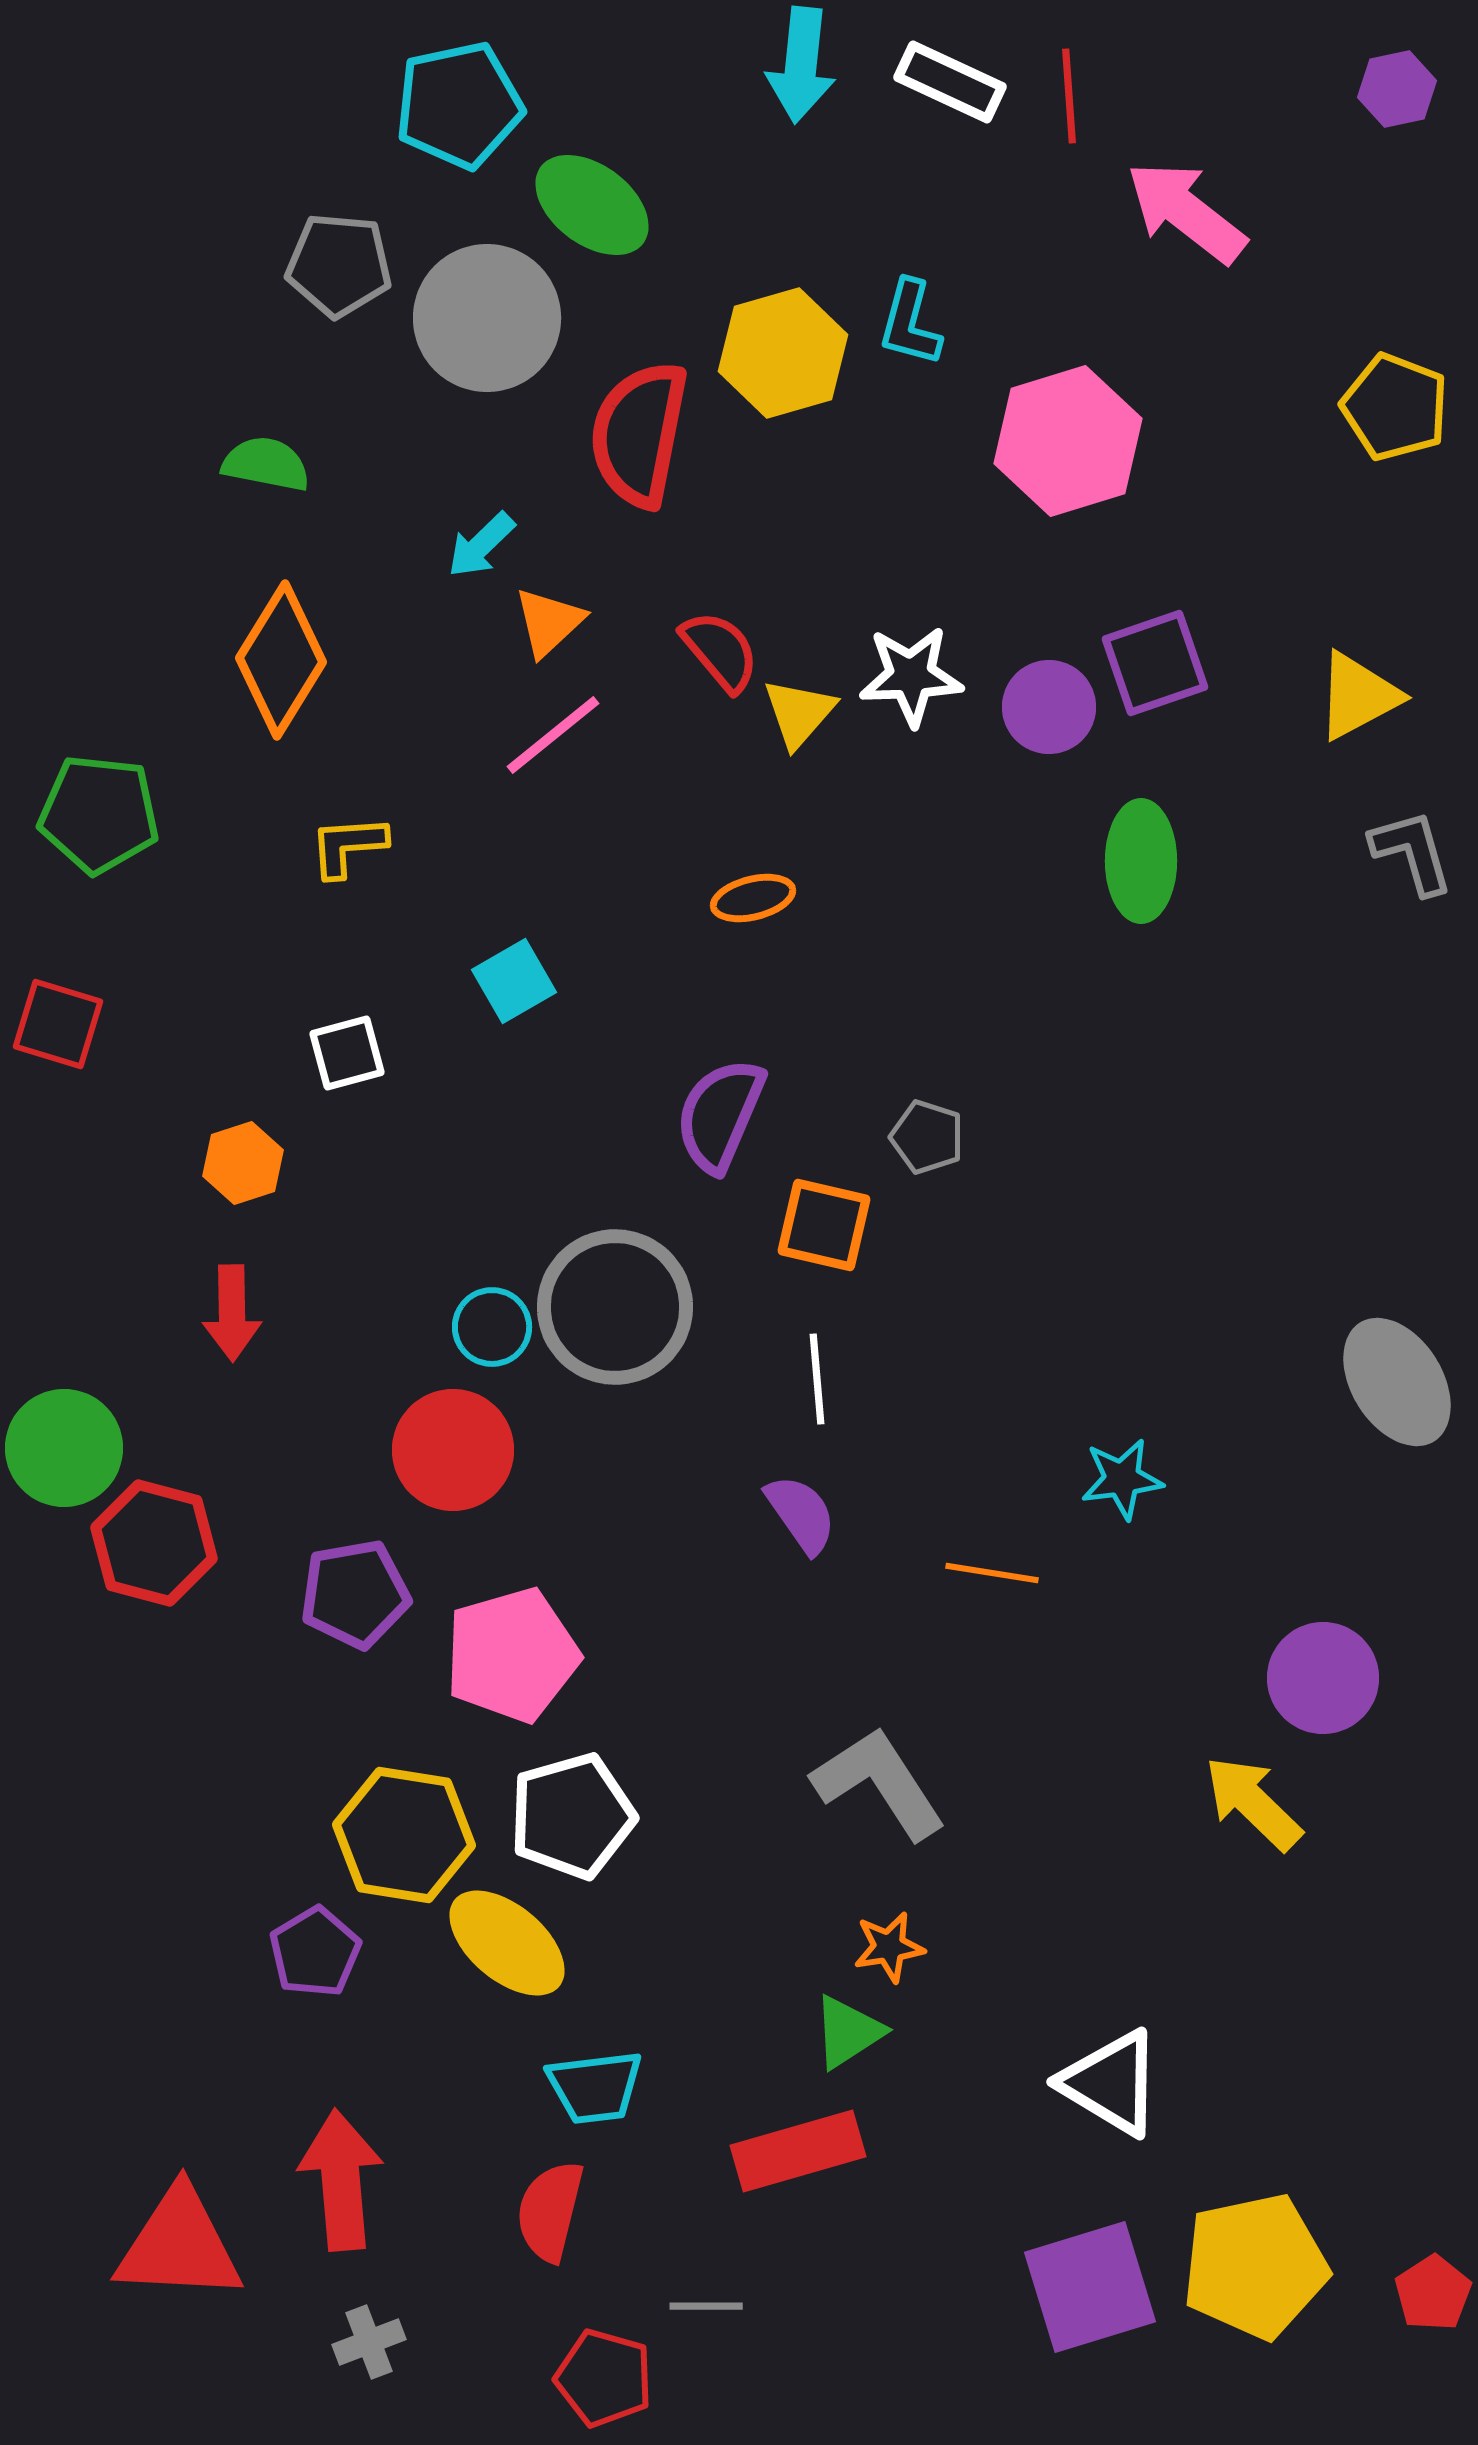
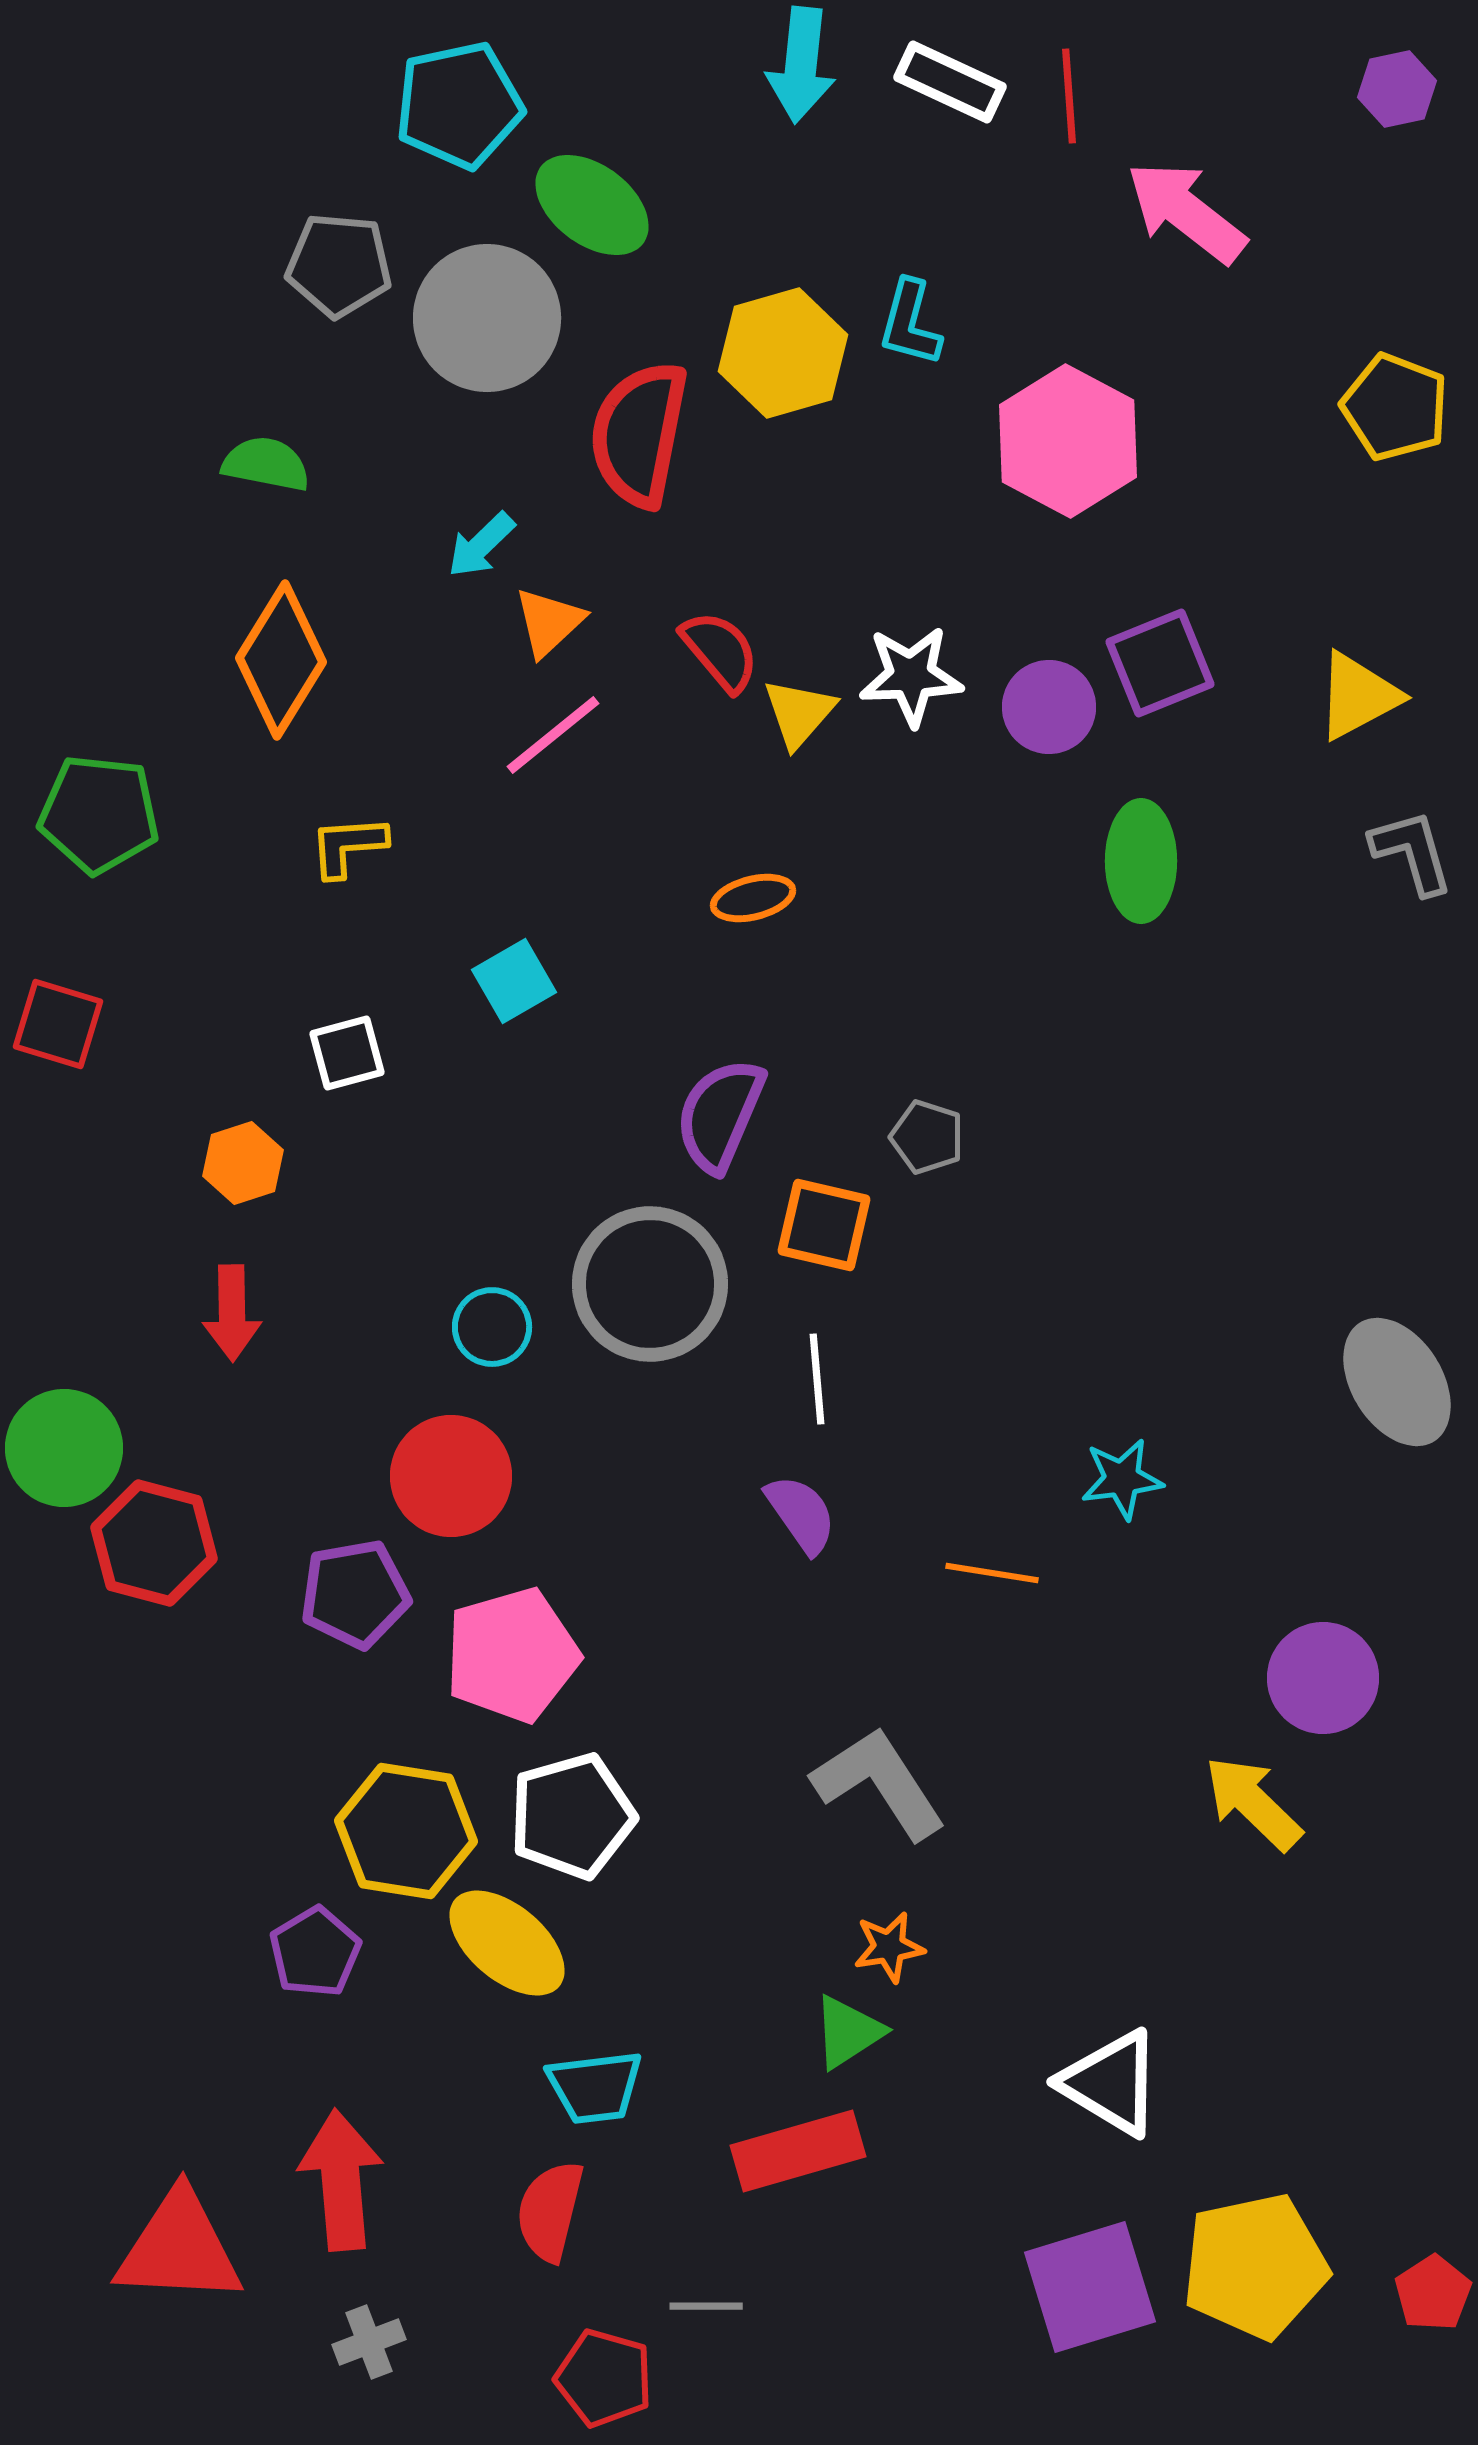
pink hexagon at (1068, 441): rotated 15 degrees counterclockwise
purple square at (1155, 663): moved 5 px right; rotated 3 degrees counterclockwise
gray circle at (615, 1307): moved 35 px right, 23 px up
red circle at (453, 1450): moved 2 px left, 26 px down
yellow hexagon at (404, 1835): moved 2 px right, 4 px up
red triangle at (179, 2245): moved 3 px down
